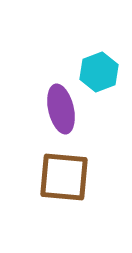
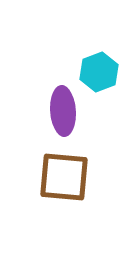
purple ellipse: moved 2 px right, 2 px down; rotated 9 degrees clockwise
